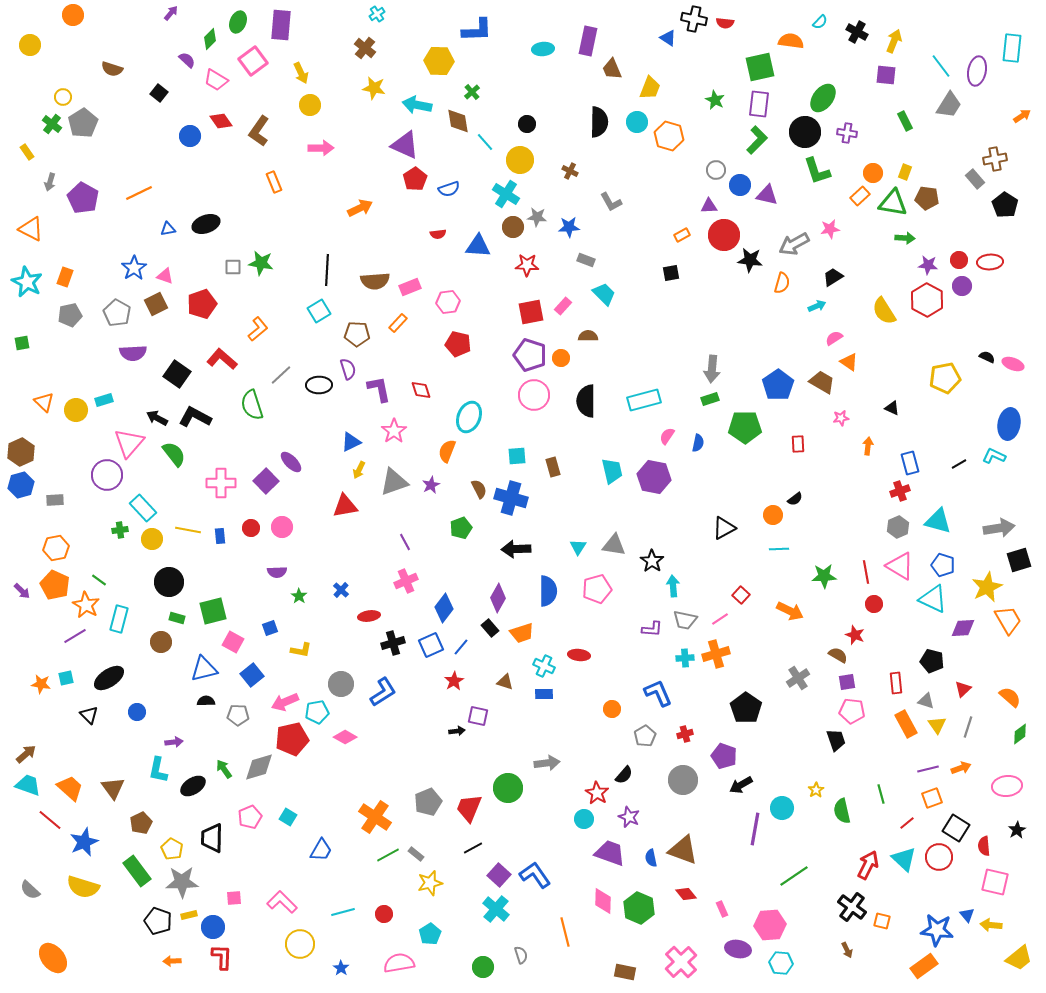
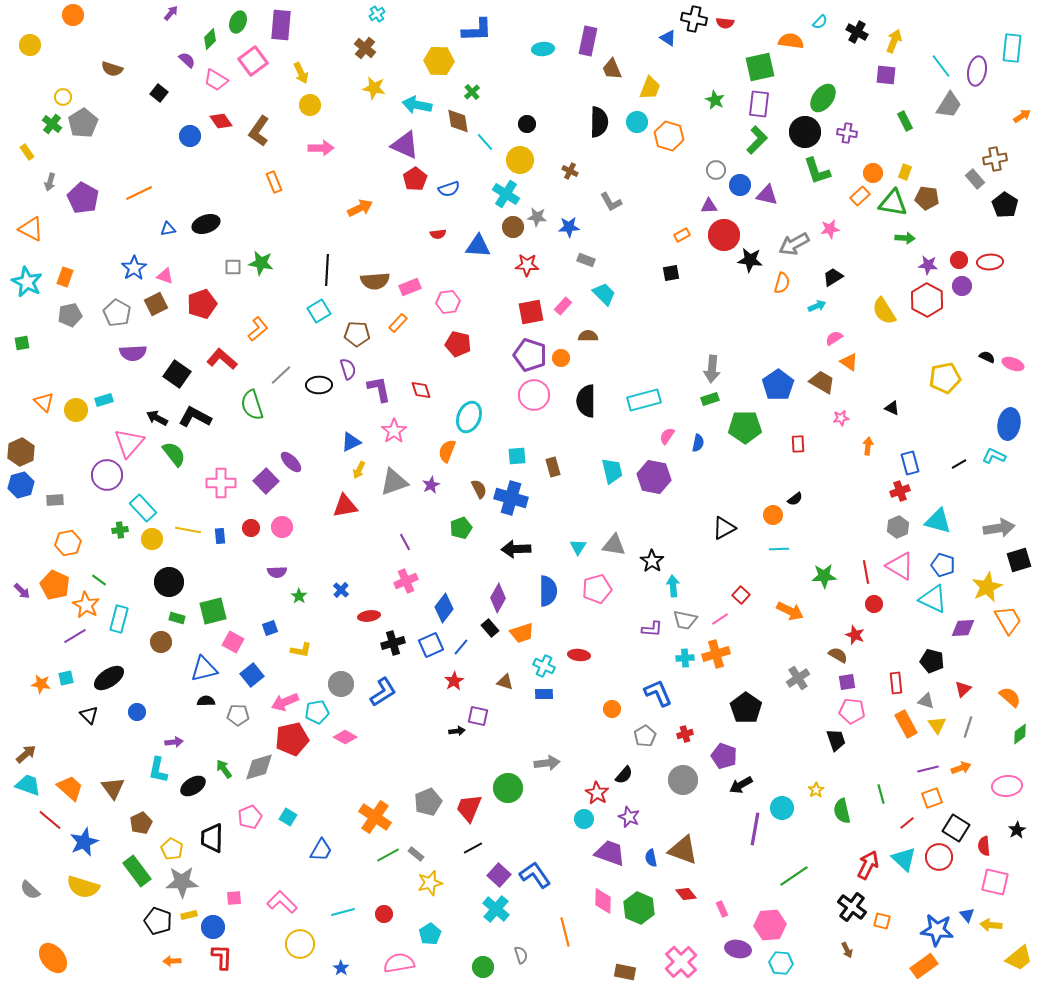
orange hexagon at (56, 548): moved 12 px right, 5 px up
